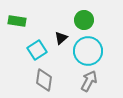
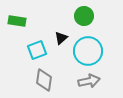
green circle: moved 4 px up
cyan square: rotated 12 degrees clockwise
gray arrow: rotated 50 degrees clockwise
